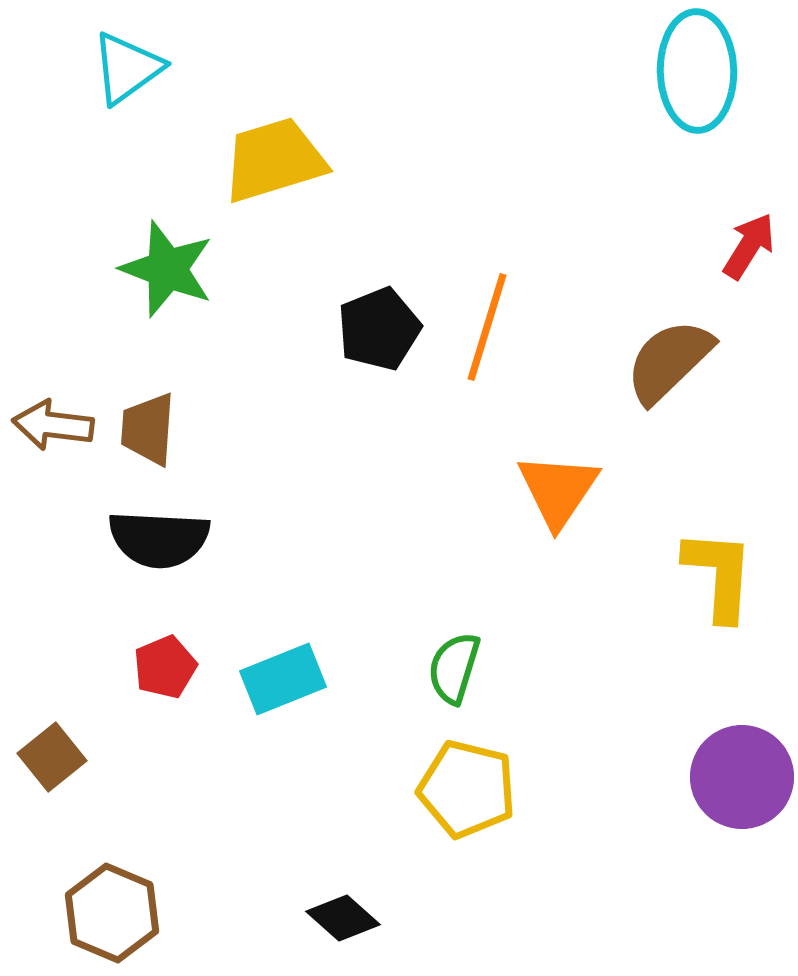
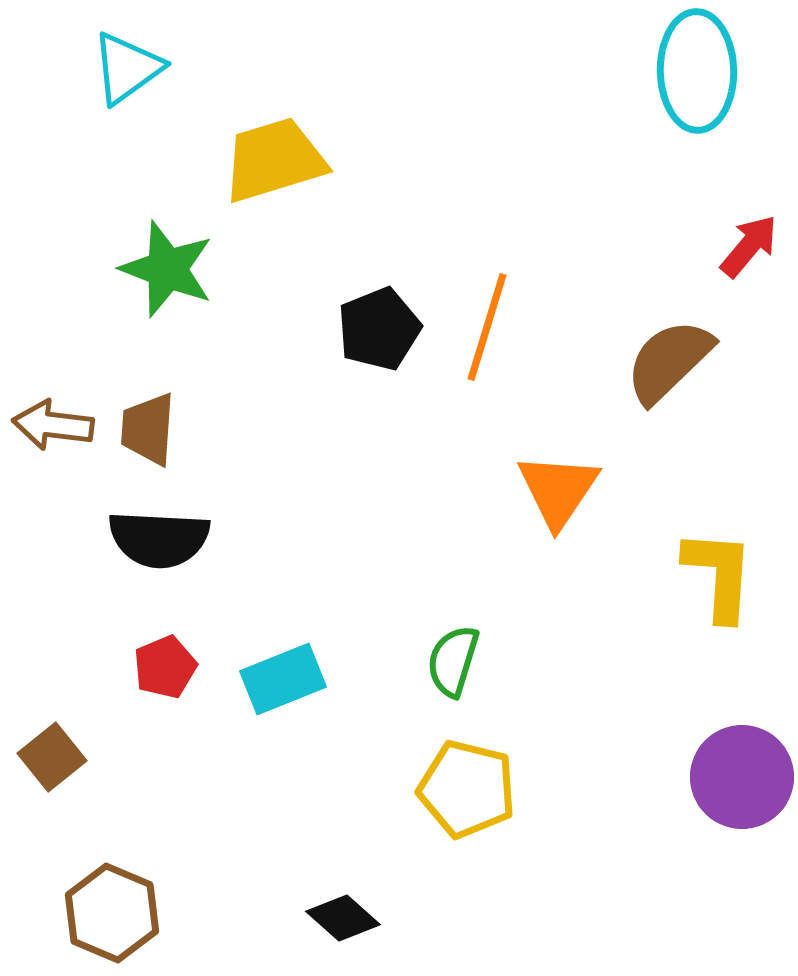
red arrow: rotated 8 degrees clockwise
green semicircle: moved 1 px left, 7 px up
